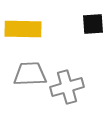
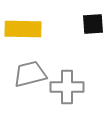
gray trapezoid: rotated 12 degrees counterclockwise
gray cross: rotated 16 degrees clockwise
